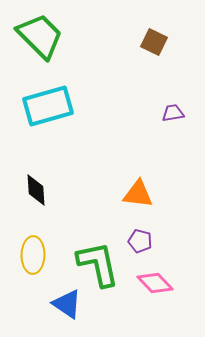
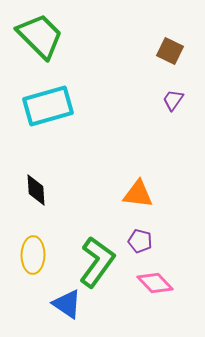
brown square: moved 16 px right, 9 px down
purple trapezoid: moved 13 px up; rotated 45 degrees counterclockwise
green L-shape: moved 1 px left, 2 px up; rotated 48 degrees clockwise
